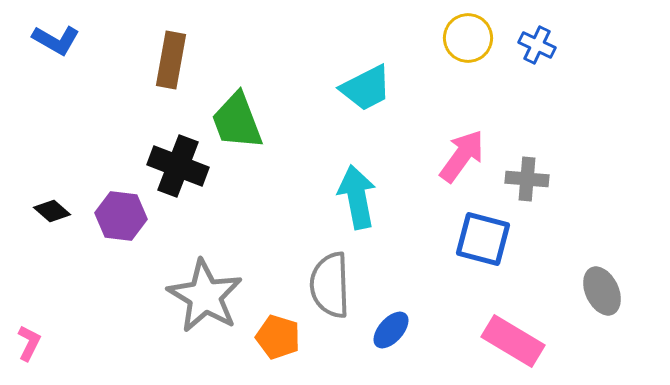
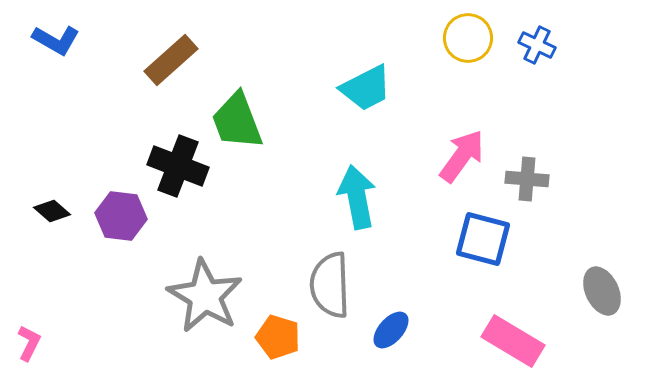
brown rectangle: rotated 38 degrees clockwise
